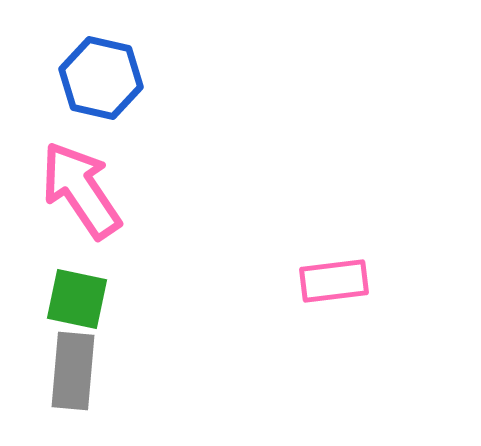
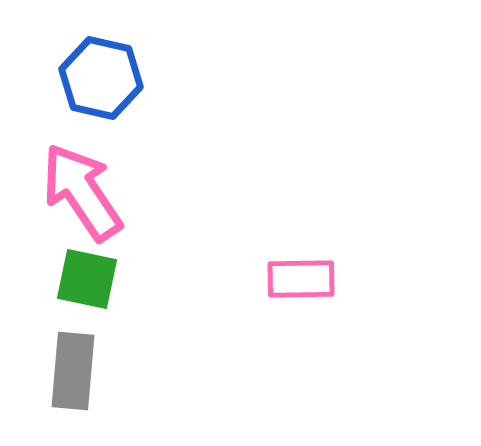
pink arrow: moved 1 px right, 2 px down
pink rectangle: moved 33 px left, 2 px up; rotated 6 degrees clockwise
green square: moved 10 px right, 20 px up
